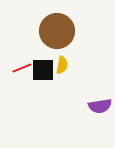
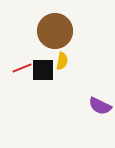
brown circle: moved 2 px left
yellow semicircle: moved 4 px up
purple semicircle: rotated 35 degrees clockwise
